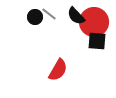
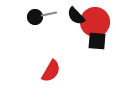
gray line: rotated 49 degrees counterclockwise
red circle: moved 1 px right
red semicircle: moved 7 px left, 1 px down
